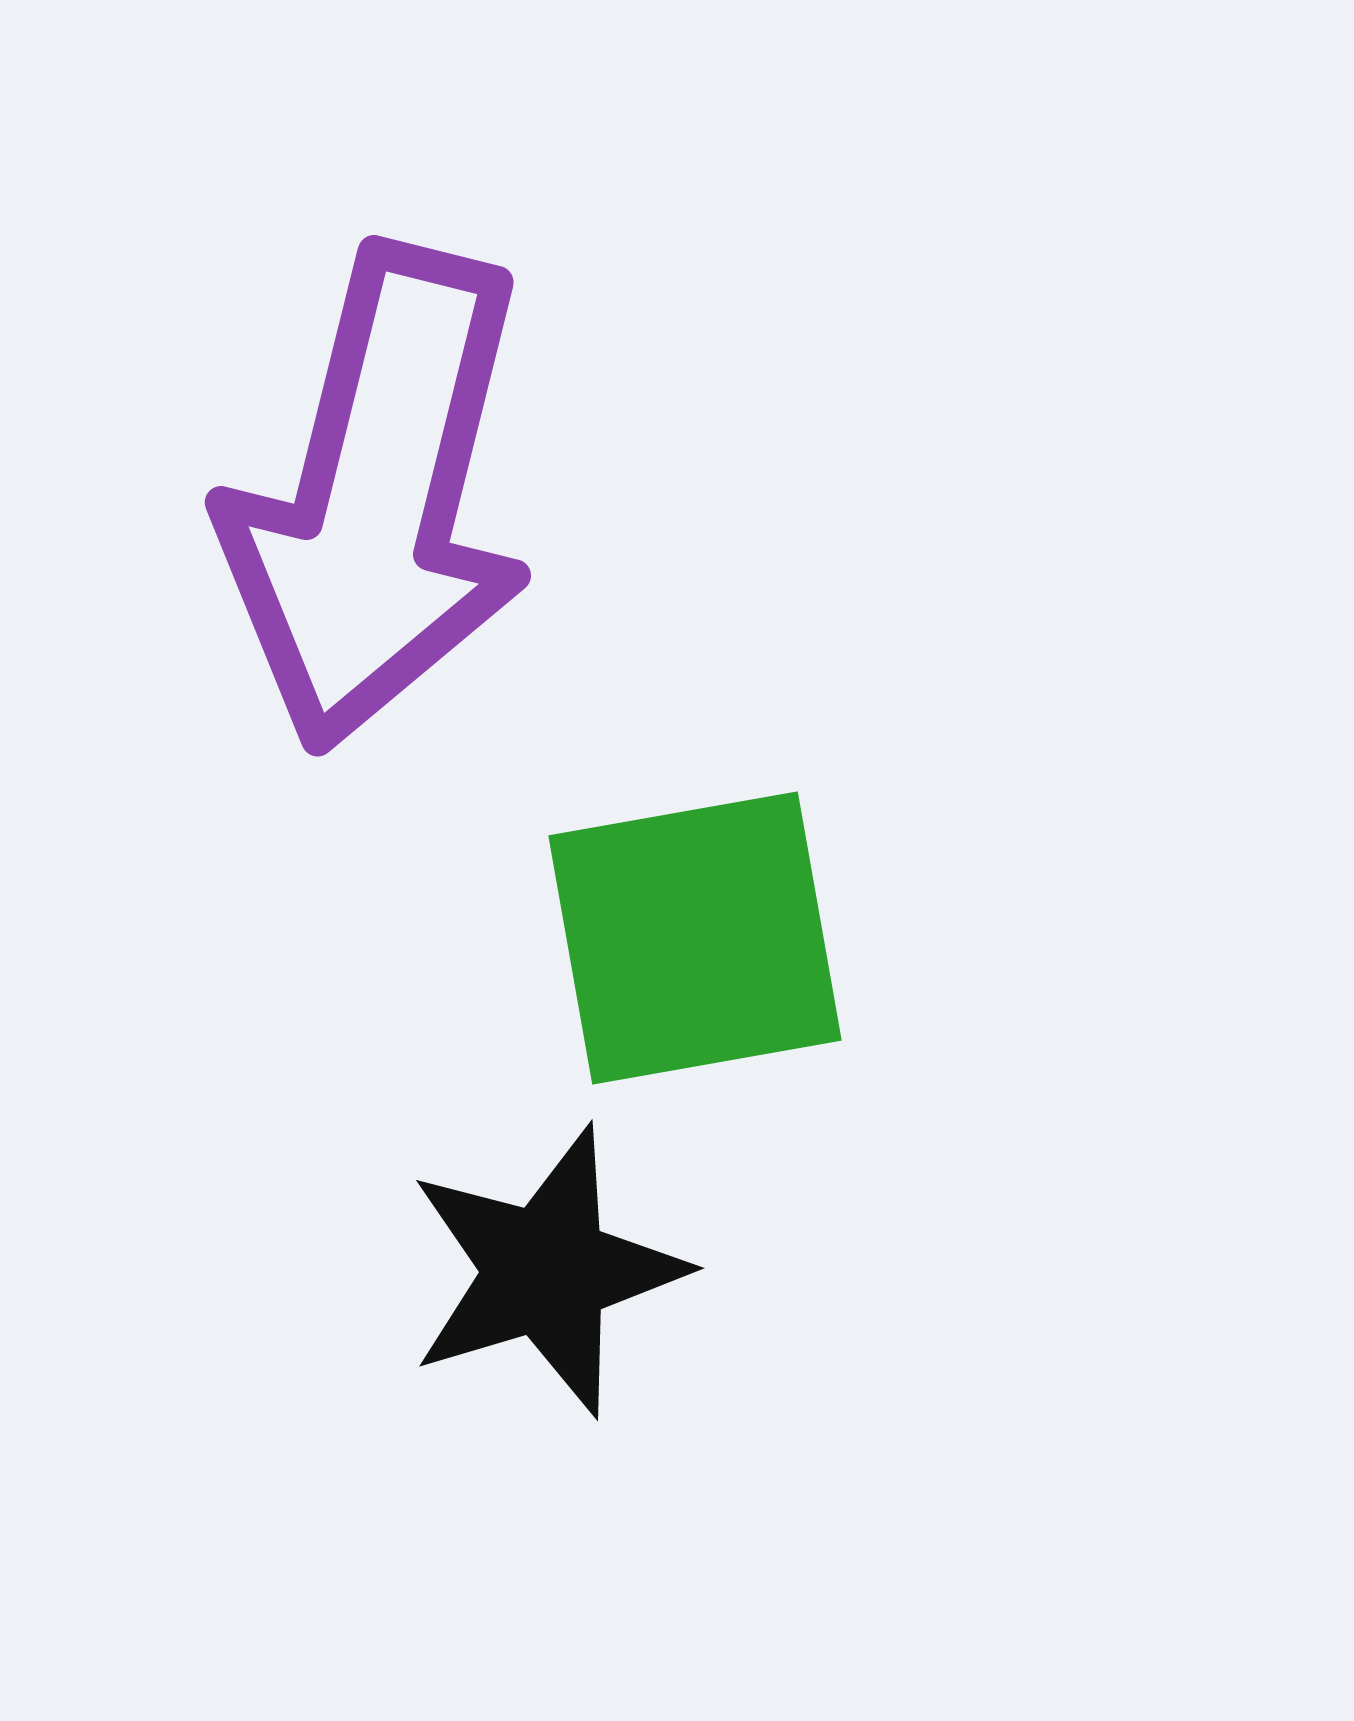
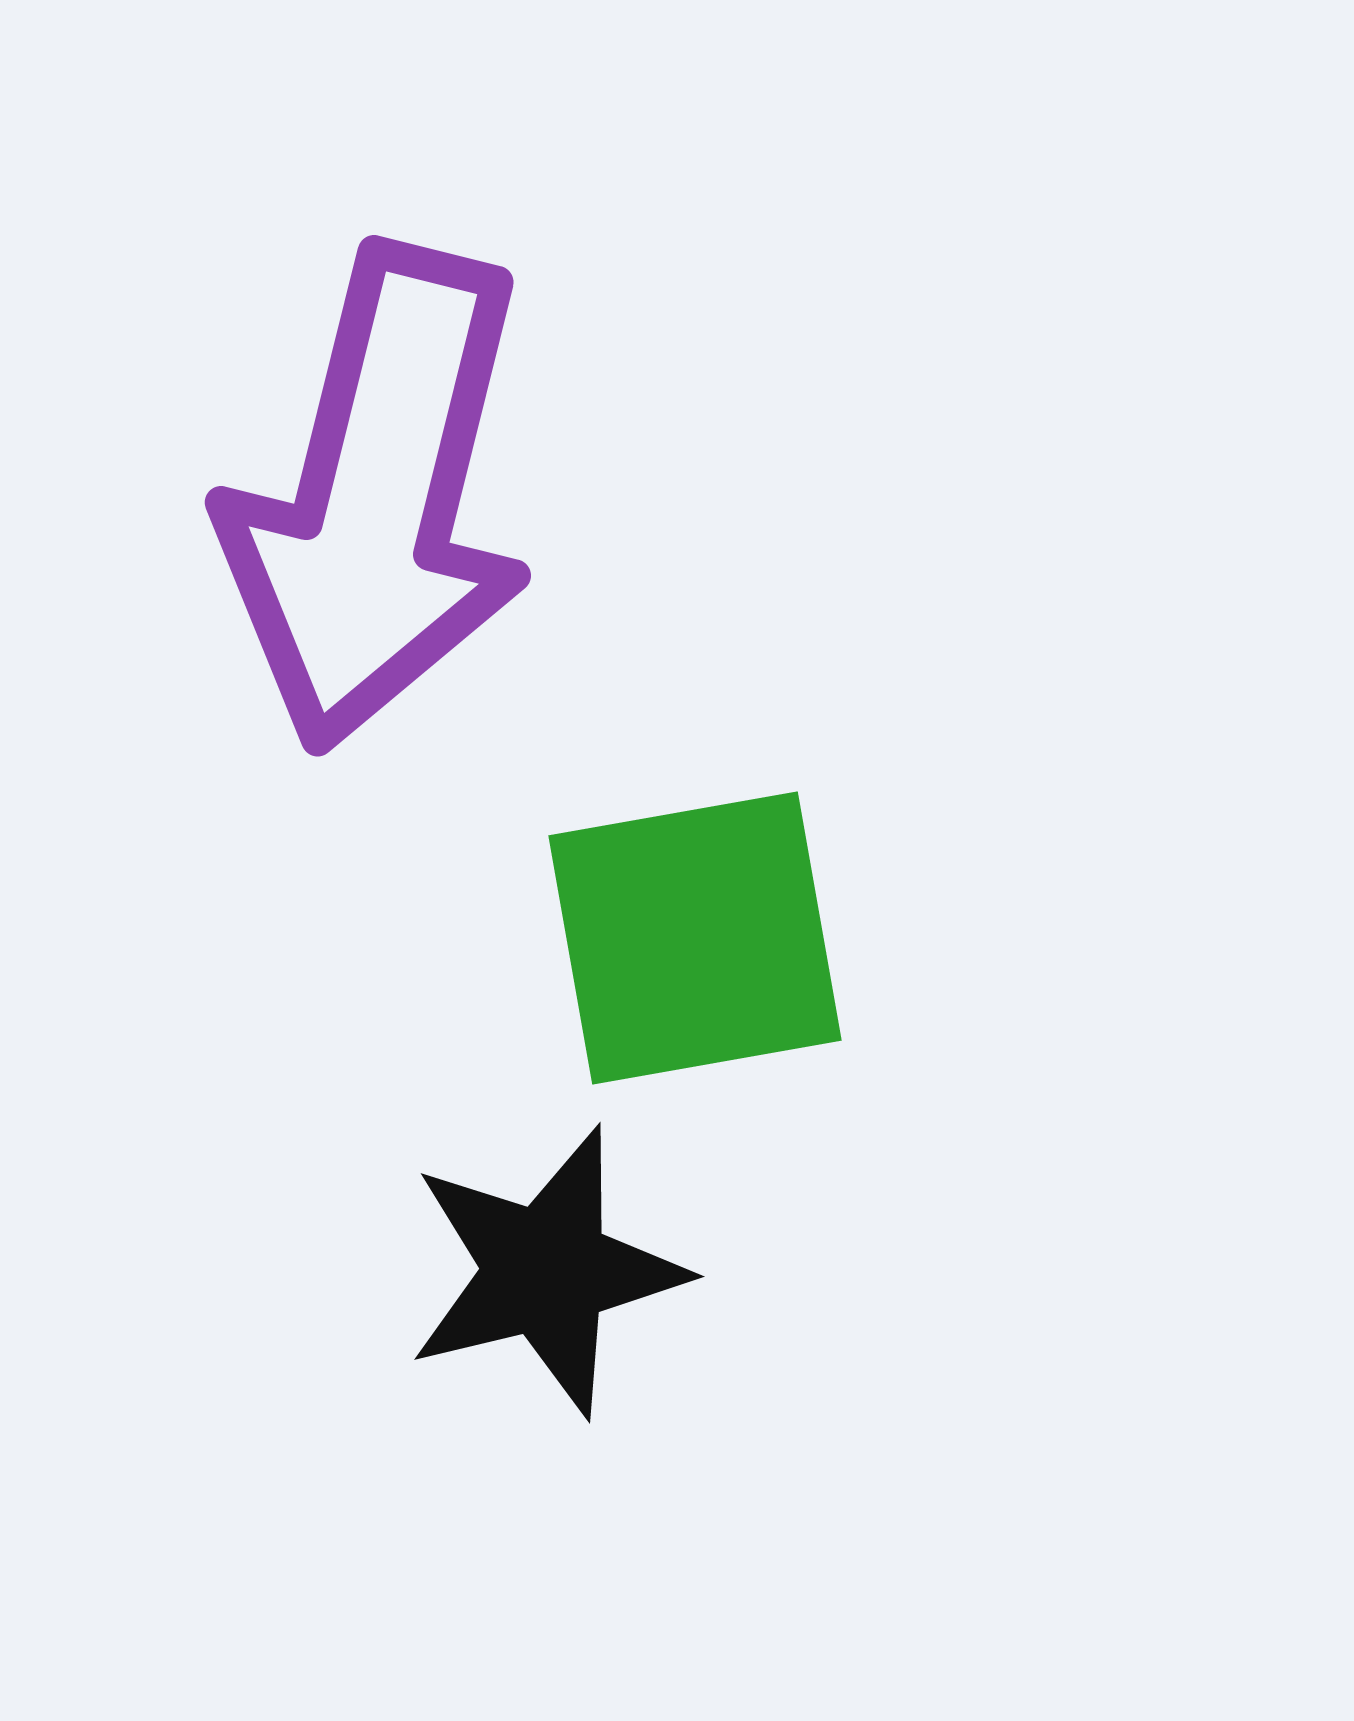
black star: rotated 3 degrees clockwise
